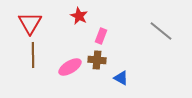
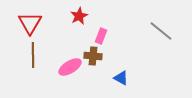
red star: rotated 18 degrees clockwise
brown cross: moved 4 px left, 4 px up
